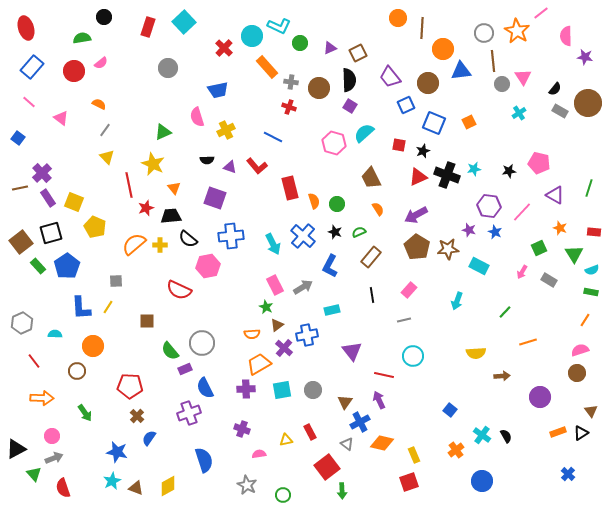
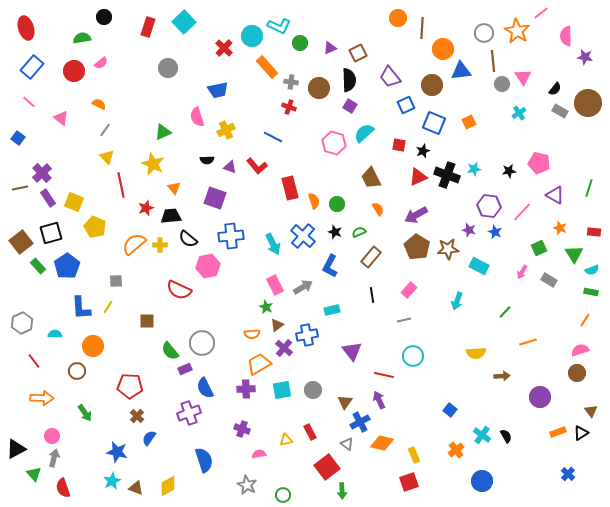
brown circle at (428, 83): moved 4 px right, 2 px down
red line at (129, 185): moved 8 px left
gray arrow at (54, 458): rotated 54 degrees counterclockwise
